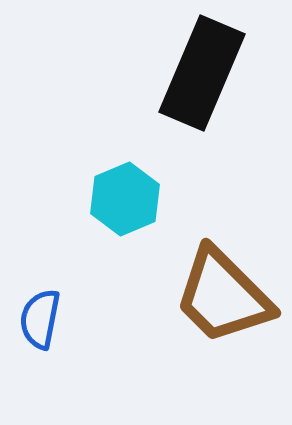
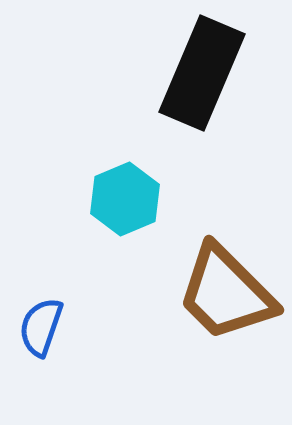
brown trapezoid: moved 3 px right, 3 px up
blue semicircle: moved 1 px right, 8 px down; rotated 8 degrees clockwise
